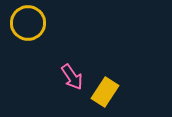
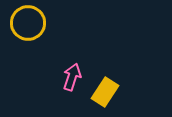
pink arrow: rotated 128 degrees counterclockwise
